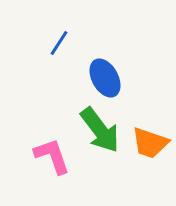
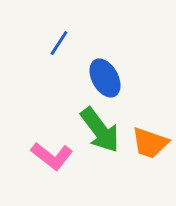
pink L-shape: rotated 147 degrees clockwise
